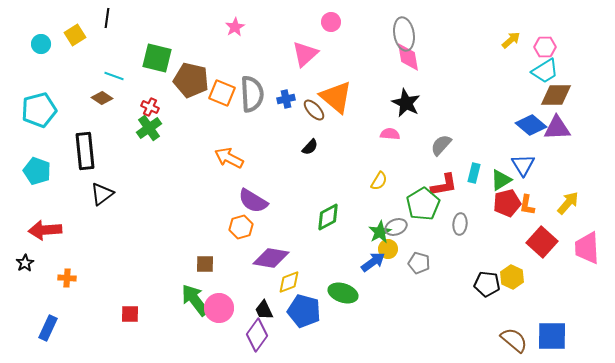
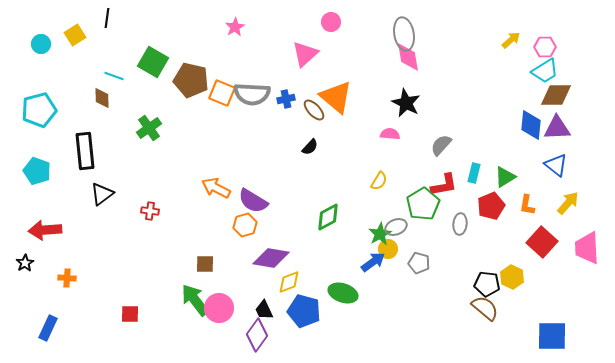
green square at (157, 58): moved 4 px left, 4 px down; rotated 16 degrees clockwise
gray semicircle at (252, 94): rotated 96 degrees clockwise
brown diamond at (102, 98): rotated 55 degrees clockwise
red cross at (150, 107): moved 104 px down; rotated 18 degrees counterclockwise
blue diamond at (531, 125): rotated 56 degrees clockwise
orange arrow at (229, 158): moved 13 px left, 30 px down
blue triangle at (523, 165): moved 33 px right; rotated 20 degrees counterclockwise
green triangle at (501, 180): moved 4 px right, 3 px up
red pentagon at (507, 203): moved 16 px left, 3 px down; rotated 8 degrees counterclockwise
orange hexagon at (241, 227): moved 4 px right, 2 px up
green star at (380, 232): moved 2 px down
brown semicircle at (514, 340): moved 29 px left, 32 px up
